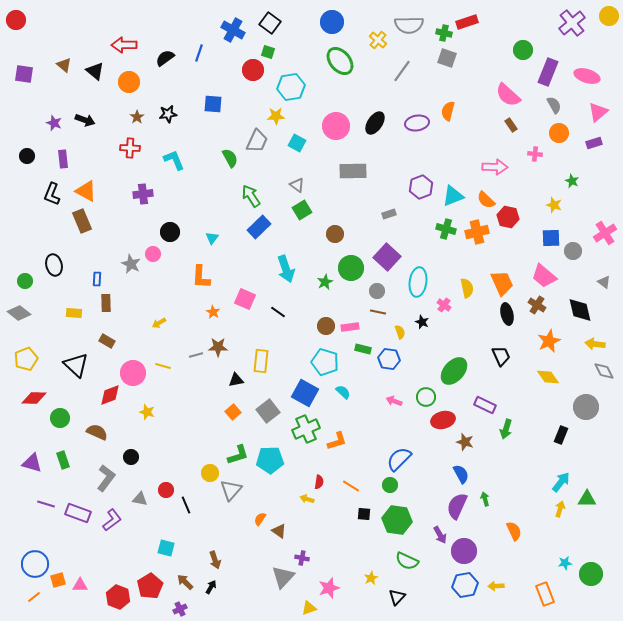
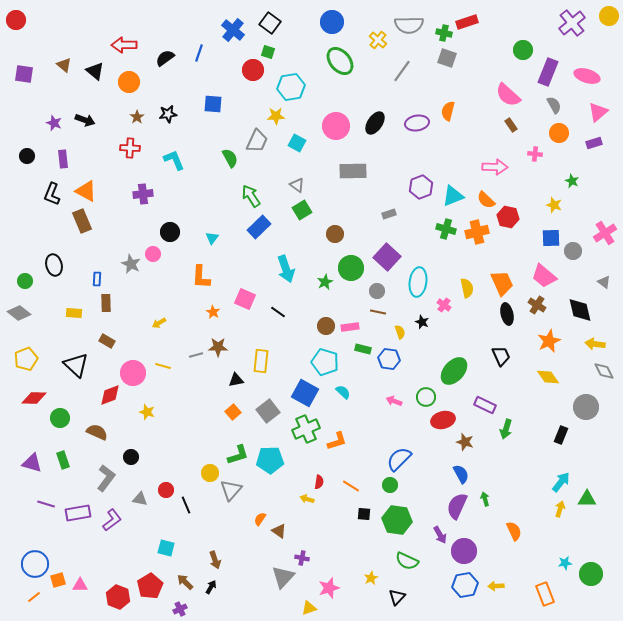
blue cross at (233, 30): rotated 10 degrees clockwise
purple rectangle at (78, 513): rotated 30 degrees counterclockwise
